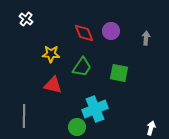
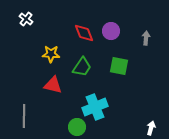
green square: moved 7 px up
cyan cross: moved 2 px up
